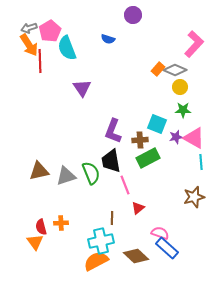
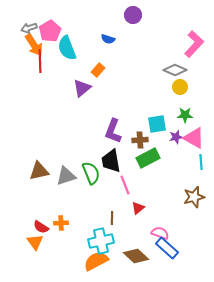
orange arrow: moved 5 px right
orange rectangle: moved 60 px left, 1 px down
purple triangle: rotated 24 degrees clockwise
green star: moved 2 px right, 5 px down
cyan square: rotated 30 degrees counterclockwise
red semicircle: rotated 42 degrees counterclockwise
